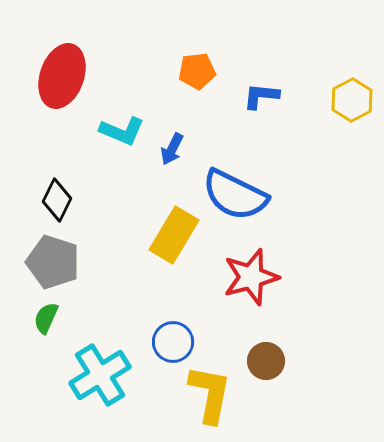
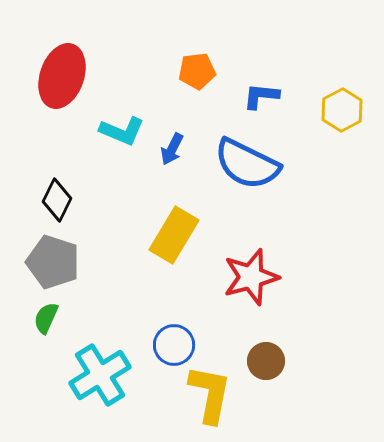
yellow hexagon: moved 10 px left, 10 px down
blue semicircle: moved 12 px right, 31 px up
blue circle: moved 1 px right, 3 px down
